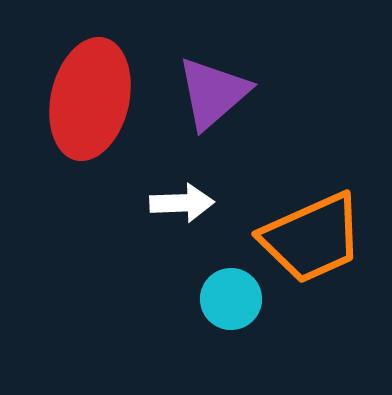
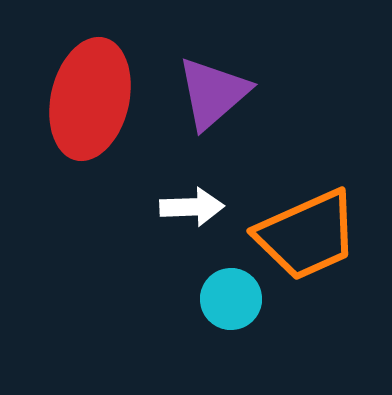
white arrow: moved 10 px right, 4 px down
orange trapezoid: moved 5 px left, 3 px up
